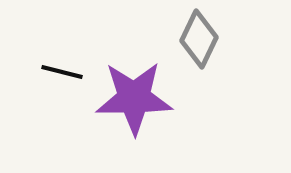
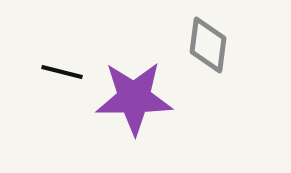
gray diamond: moved 9 px right, 6 px down; rotated 18 degrees counterclockwise
